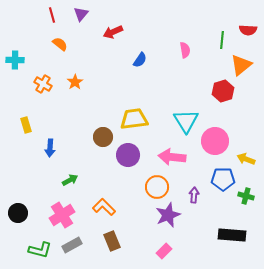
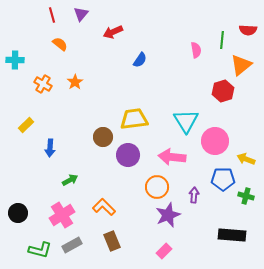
pink semicircle: moved 11 px right
yellow rectangle: rotated 63 degrees clockwise
